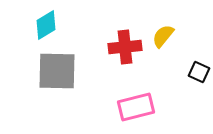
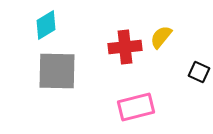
yellow semicircle: moved 2 px left, 1 px down
